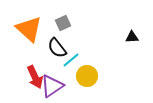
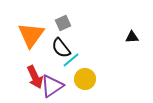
orange triangle: moved 2 px right, 6 px down; rotated 24 degrees clockwise
black semicircle: moved 4 px right
yellow circle: moved 2 px left, 3 px down
